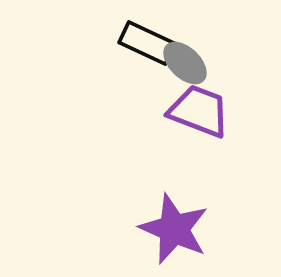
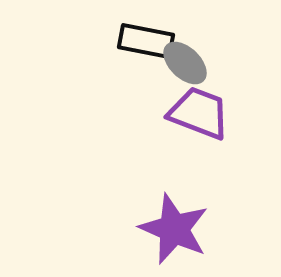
black rectangle: moved 1 px left, 2 px up; rotated 14 degrees counterclockwise
purple trapezoid: moved 2 px down
